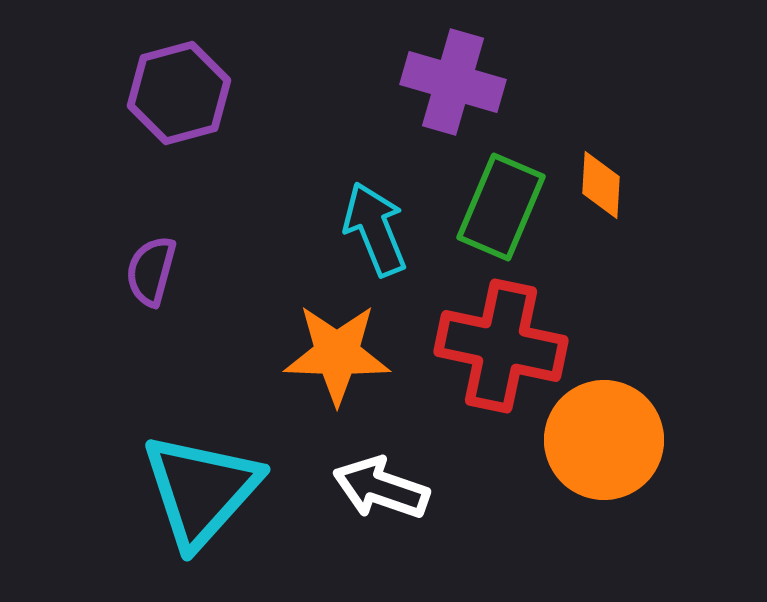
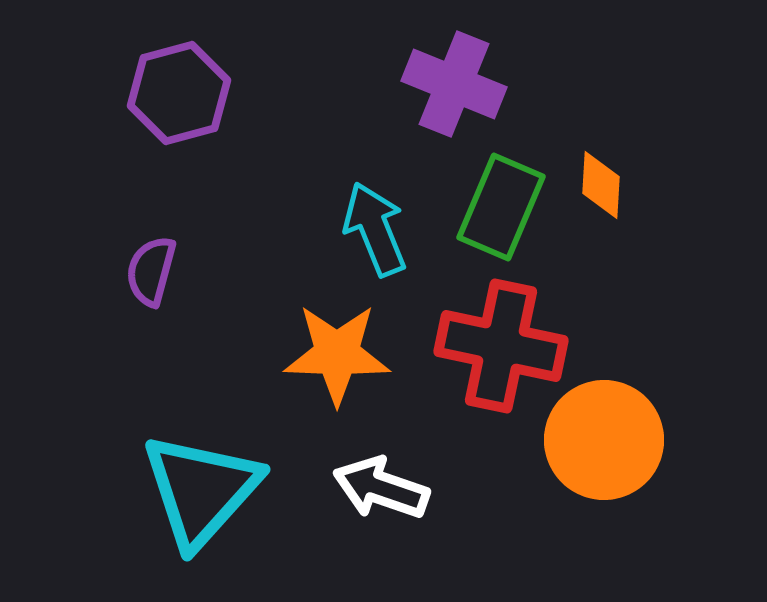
purple cross: moved 1 px right, 2 px down; rotated 6 degrees clockwise
